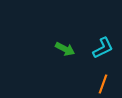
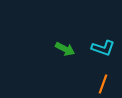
cyan L-shape: rotated 45 degrees clockwise
